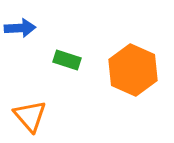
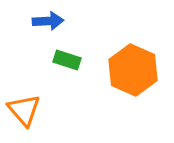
blue arrow: moved 28 px right, 7 px up
orange triangle: moved 6 px left, 6 px up
